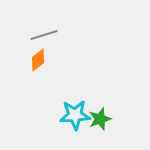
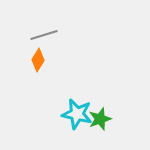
orange diamond: rotated 20 degrees counterclockwise
cyan star: moved 2 px right, 1 px up; rotated 16 degrees clockwise
